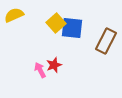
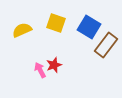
yellow semicircle: moved 8 px right, 15 px down
yellow square: rotated 30 degrees counterclockwise
blue square: moved 17 px right, 1 px up; rotated 25 degrees clockwise
brown rectangle: moved 4 px down; rotated 10 degrees clockwise
